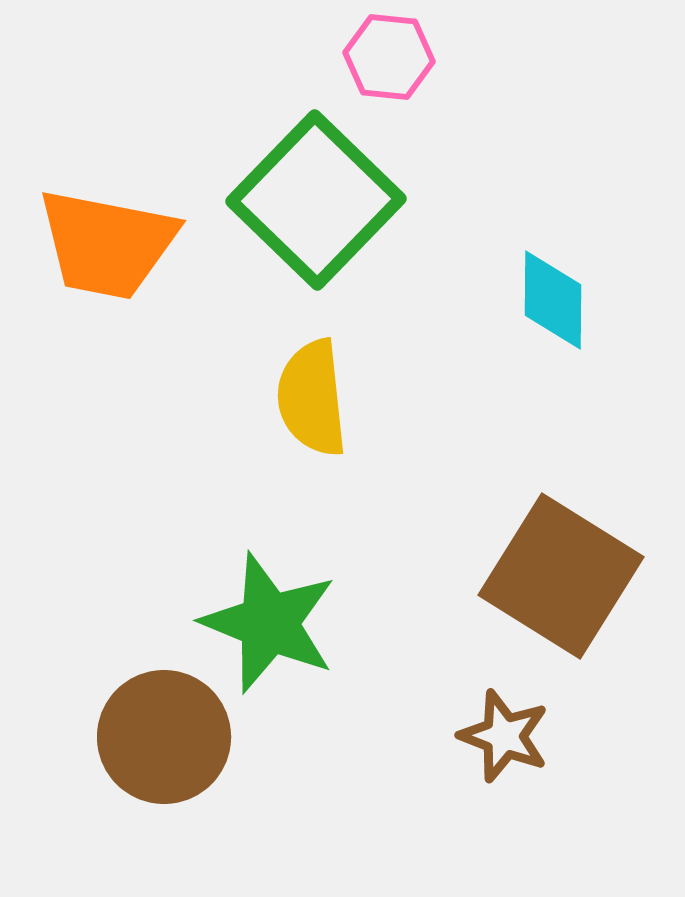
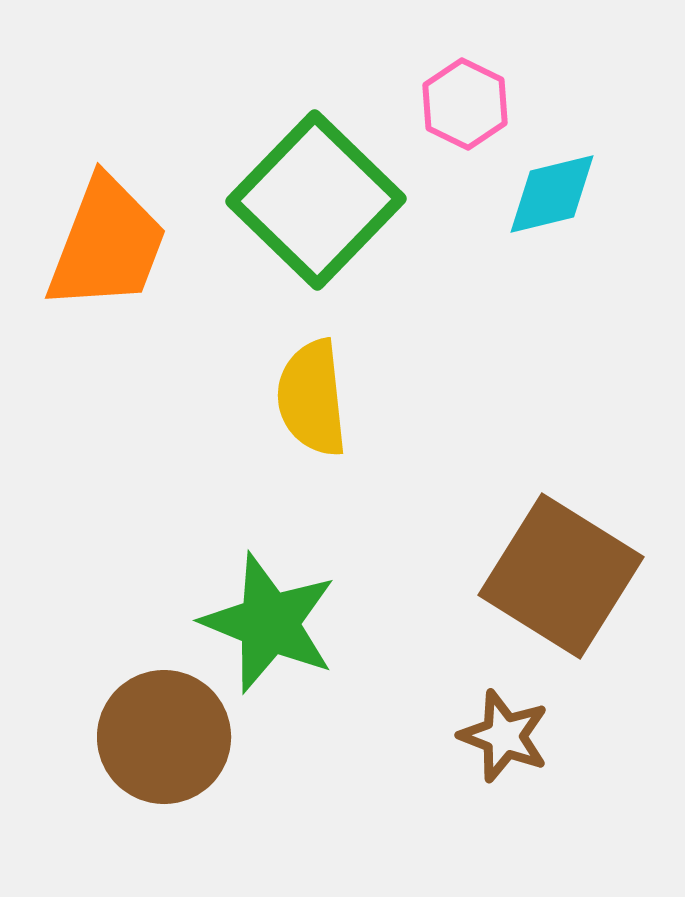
pink hexagon: moved 76 px right, 47 px down; rotated 20 degrees clockwise
orange trapezoid: rotated 80 degrees counterclockwise
cyan diamond: moved 1 px left, 106 px up; rotated 76 degrees clockwise
